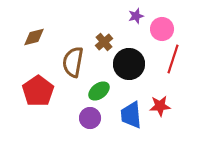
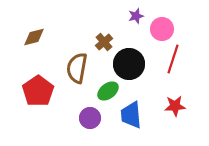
brown semicircle: moved 4 px right, 6 px down
green ellipse: moved 9 px right
red star: moved 15 px right
